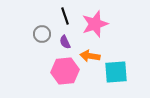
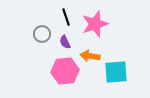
black line: moved 1 px right, 1 px down
